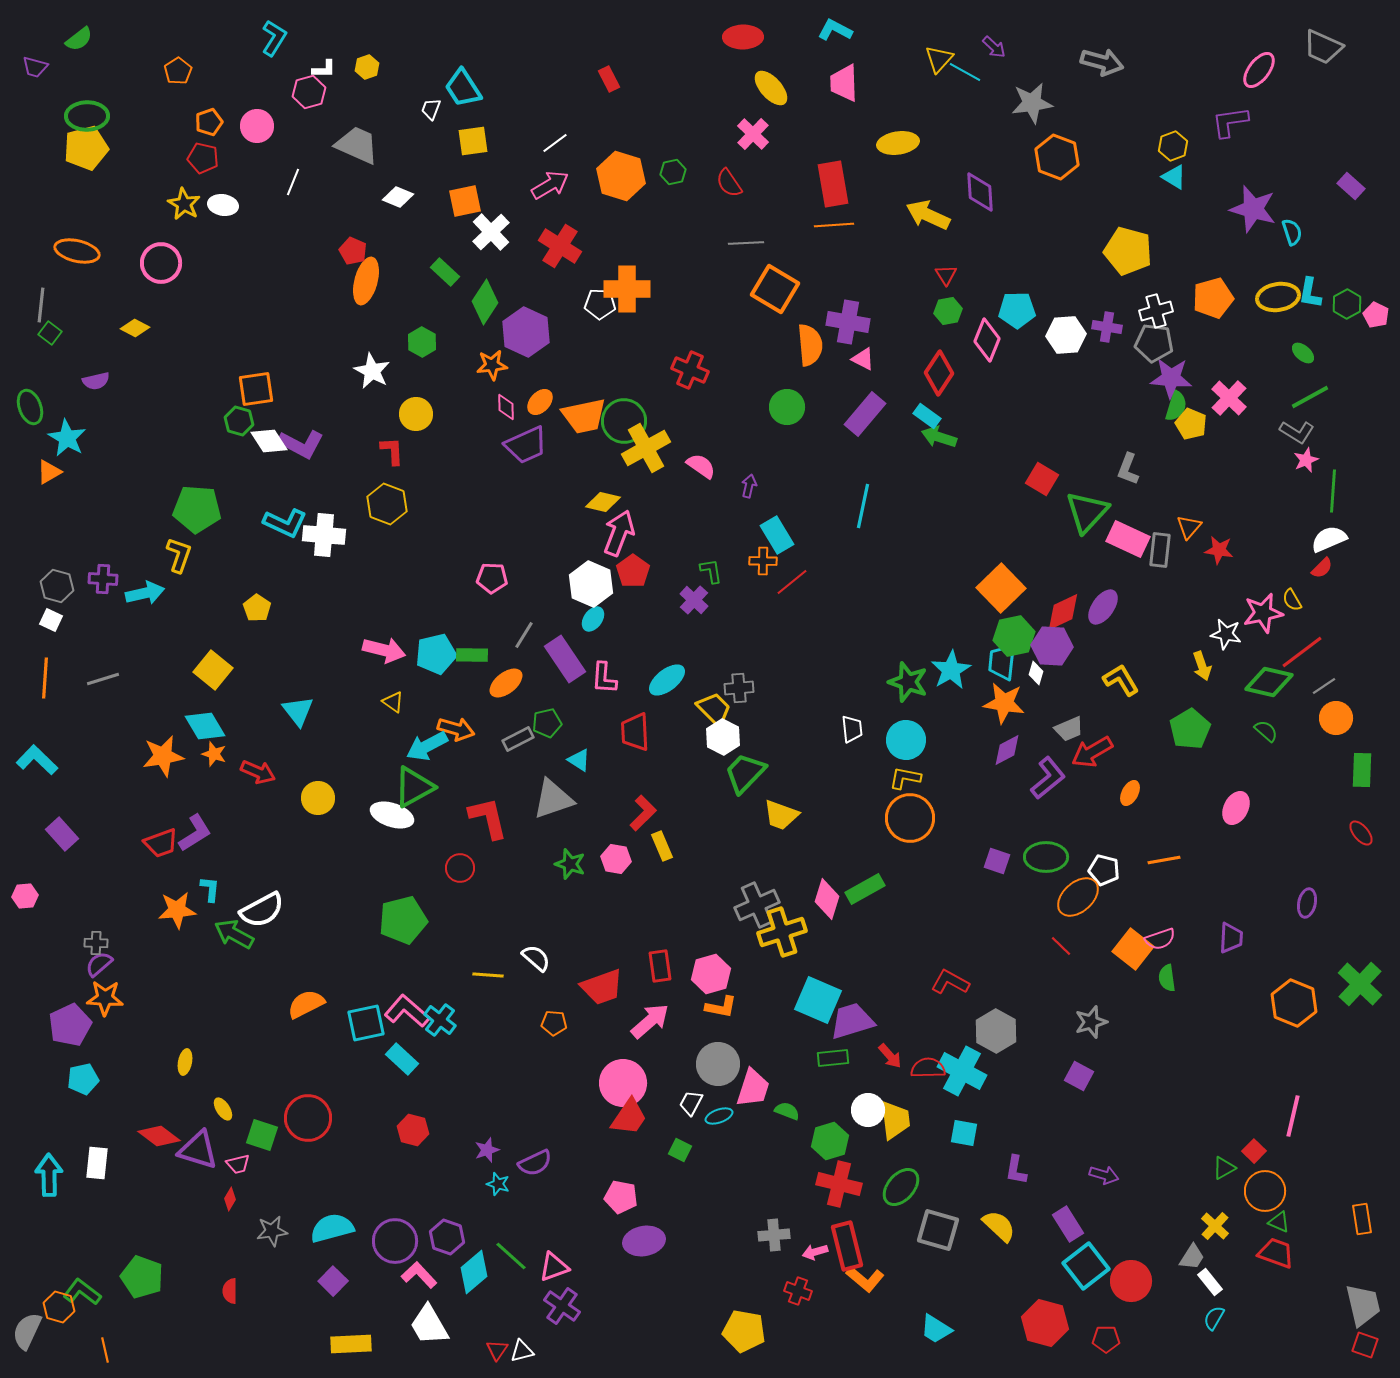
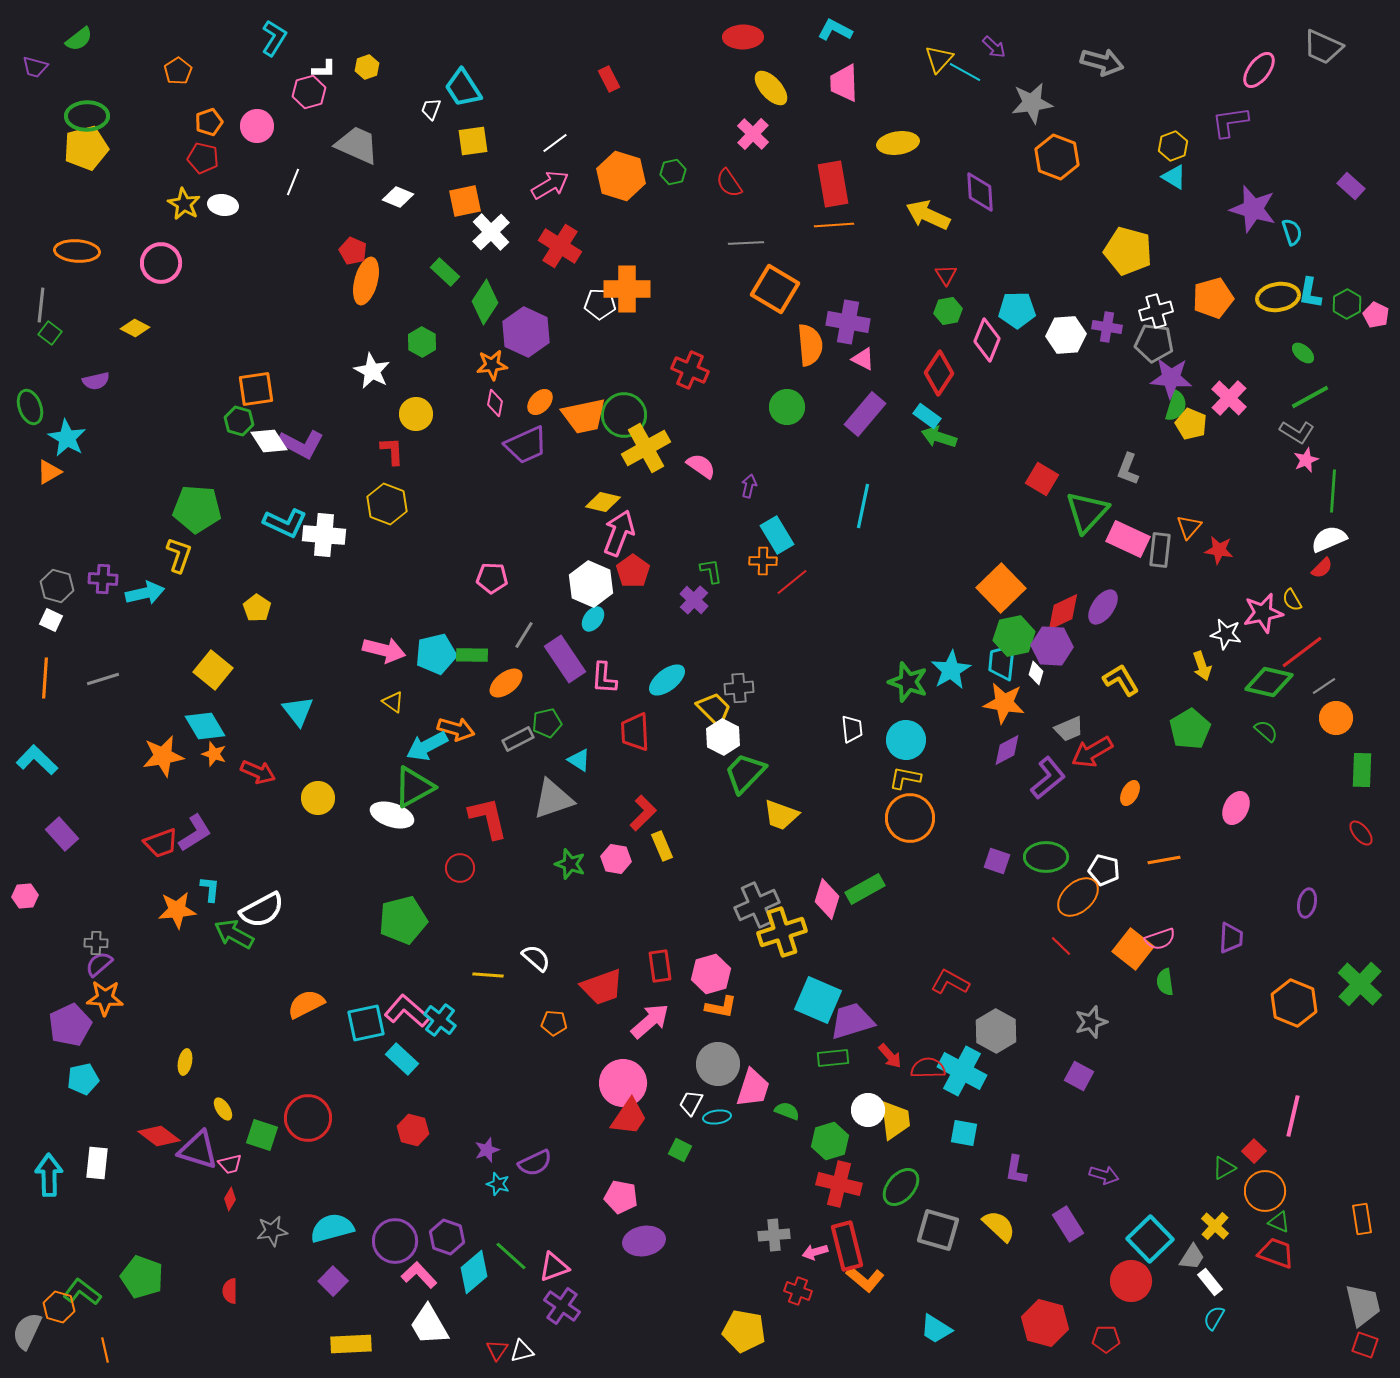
orange ellipse at (77, 251): rotated 9 degrees counterclockwise
pink diamond at (506, 407): moved 11 px left, 4 px up; rotated 12 degrees clockwise
green circle at (624, 421): moved 6 px up
green semicircle at (1167, 978): moved 2 px left, 4 px down
cyan ellipse at (719, 1116): moved 2 px left, 1 px down; rotated 12 degrees clockwise
pink trapezoid at (238, 1164): moved 8 px left
cyan square at (1086, 1266): moved 64 px right, 27 px up; rotated 6 degrees counterclockwise
